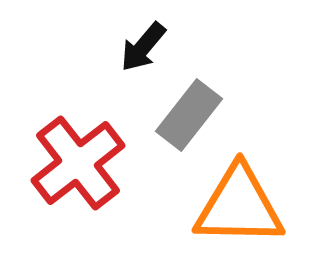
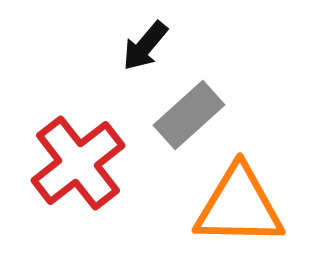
black arrow: moved 2 px right, 1 px up
gray rectangle: rotated 10 degrees clockwise
